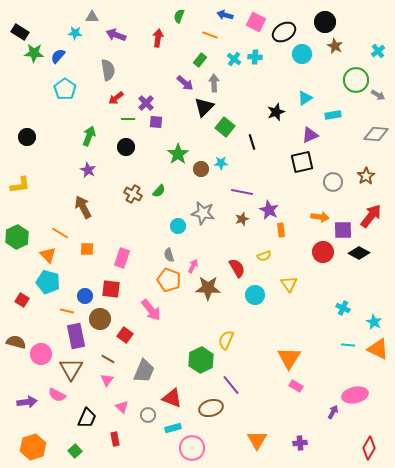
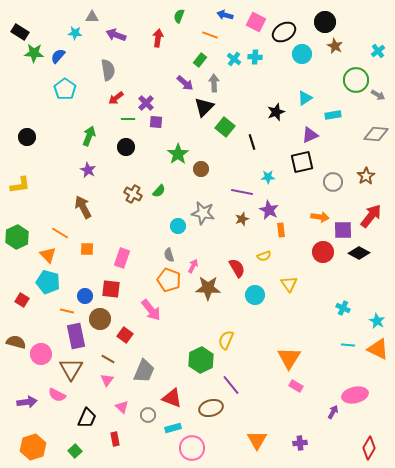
cyan star at (221, 163): moved 47 px right, 14 px down
cyan star at (374, 322): moved 3 px right, 1 px up
